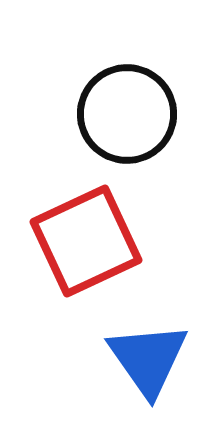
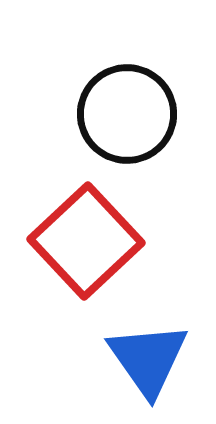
red square: rotated 18 degrees counterclockwise
